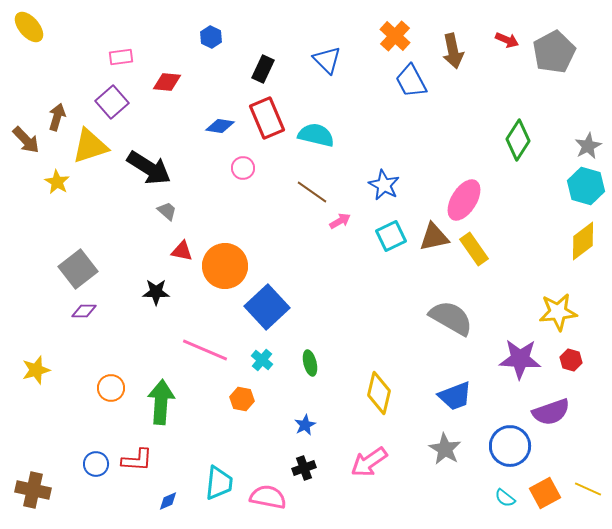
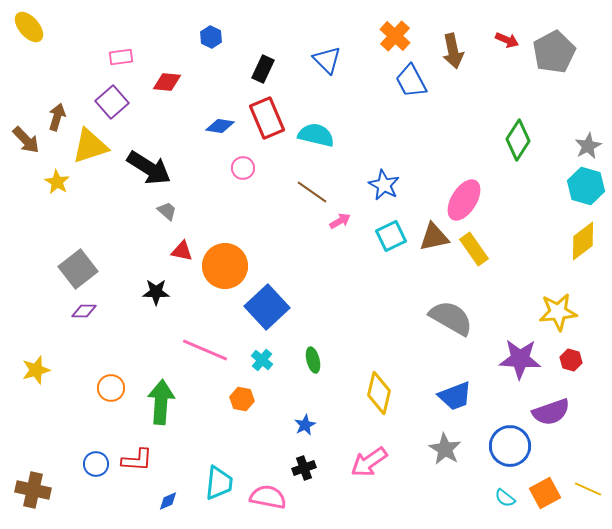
green ellipse at (310, 363): moved 3 px right, 3 px up
